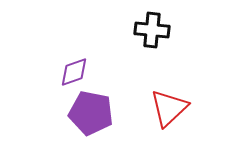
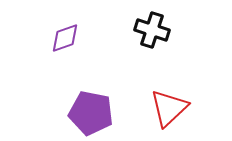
black cross: rotated 12 degrees clockwise
purple diamond: moved 9 px left, 34 px up
